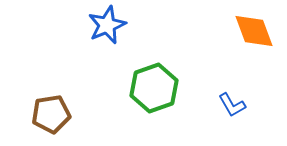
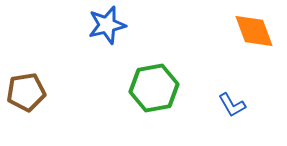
blue star: rotated 9 degrees clockwise
green hexagon: rotated 9 degrees clockwise
brown pentagon: moved 25 px left, 22 px up
